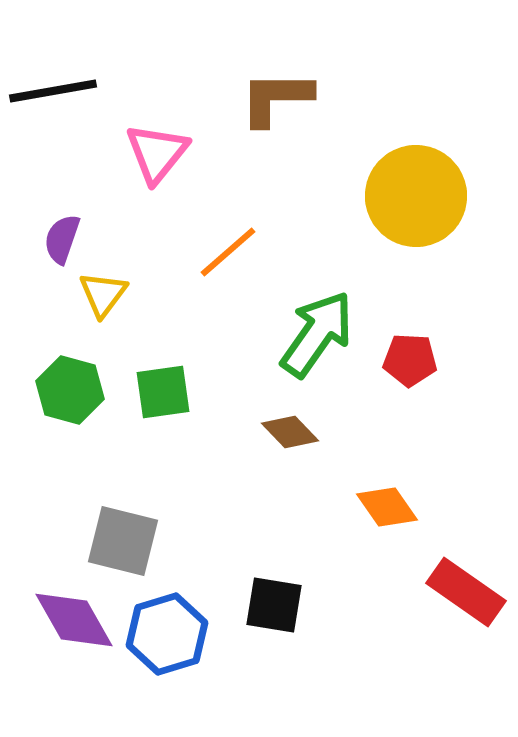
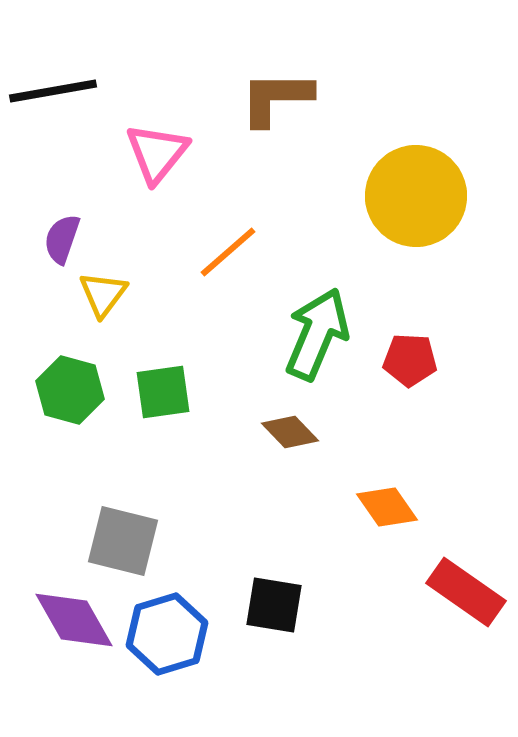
green arrow: rotated 12 degrees counterclockwise
